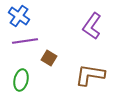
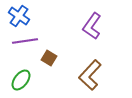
brown L-shape: rotated 56 degrees counterclockwise
green ellipse: rotated 25 degrees clockwise
